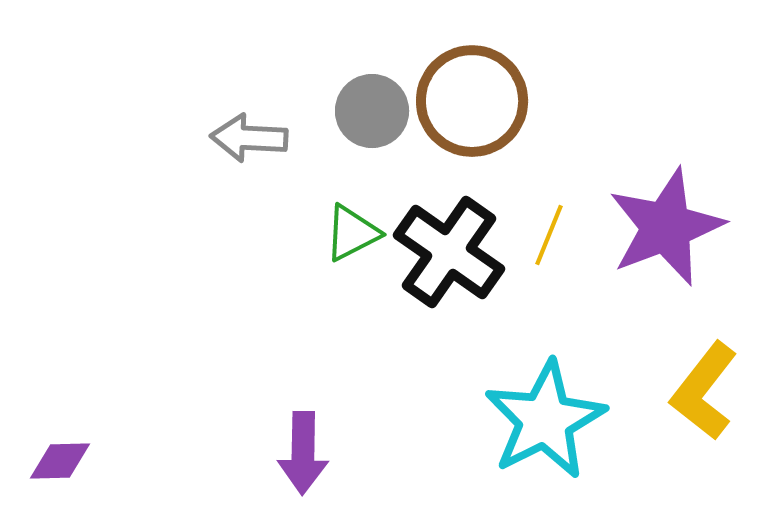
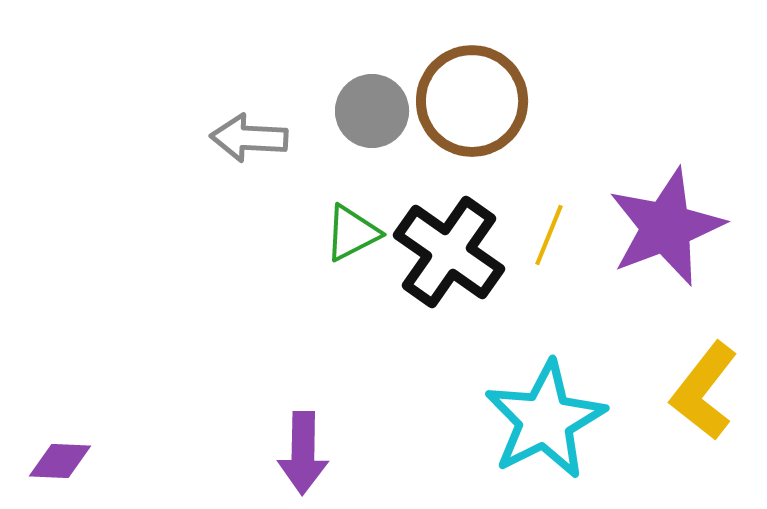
purple diamond: rotated 4 degrees clockwise
